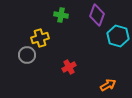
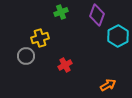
green cross: moved 3 px up; rotated 32 degrees counterclockwise
cyan hexagon: rotated 15 degrees clockwise
gray circle: moved 1 px left, 1 px down
red cross: moved 4 px left, 2 px up
